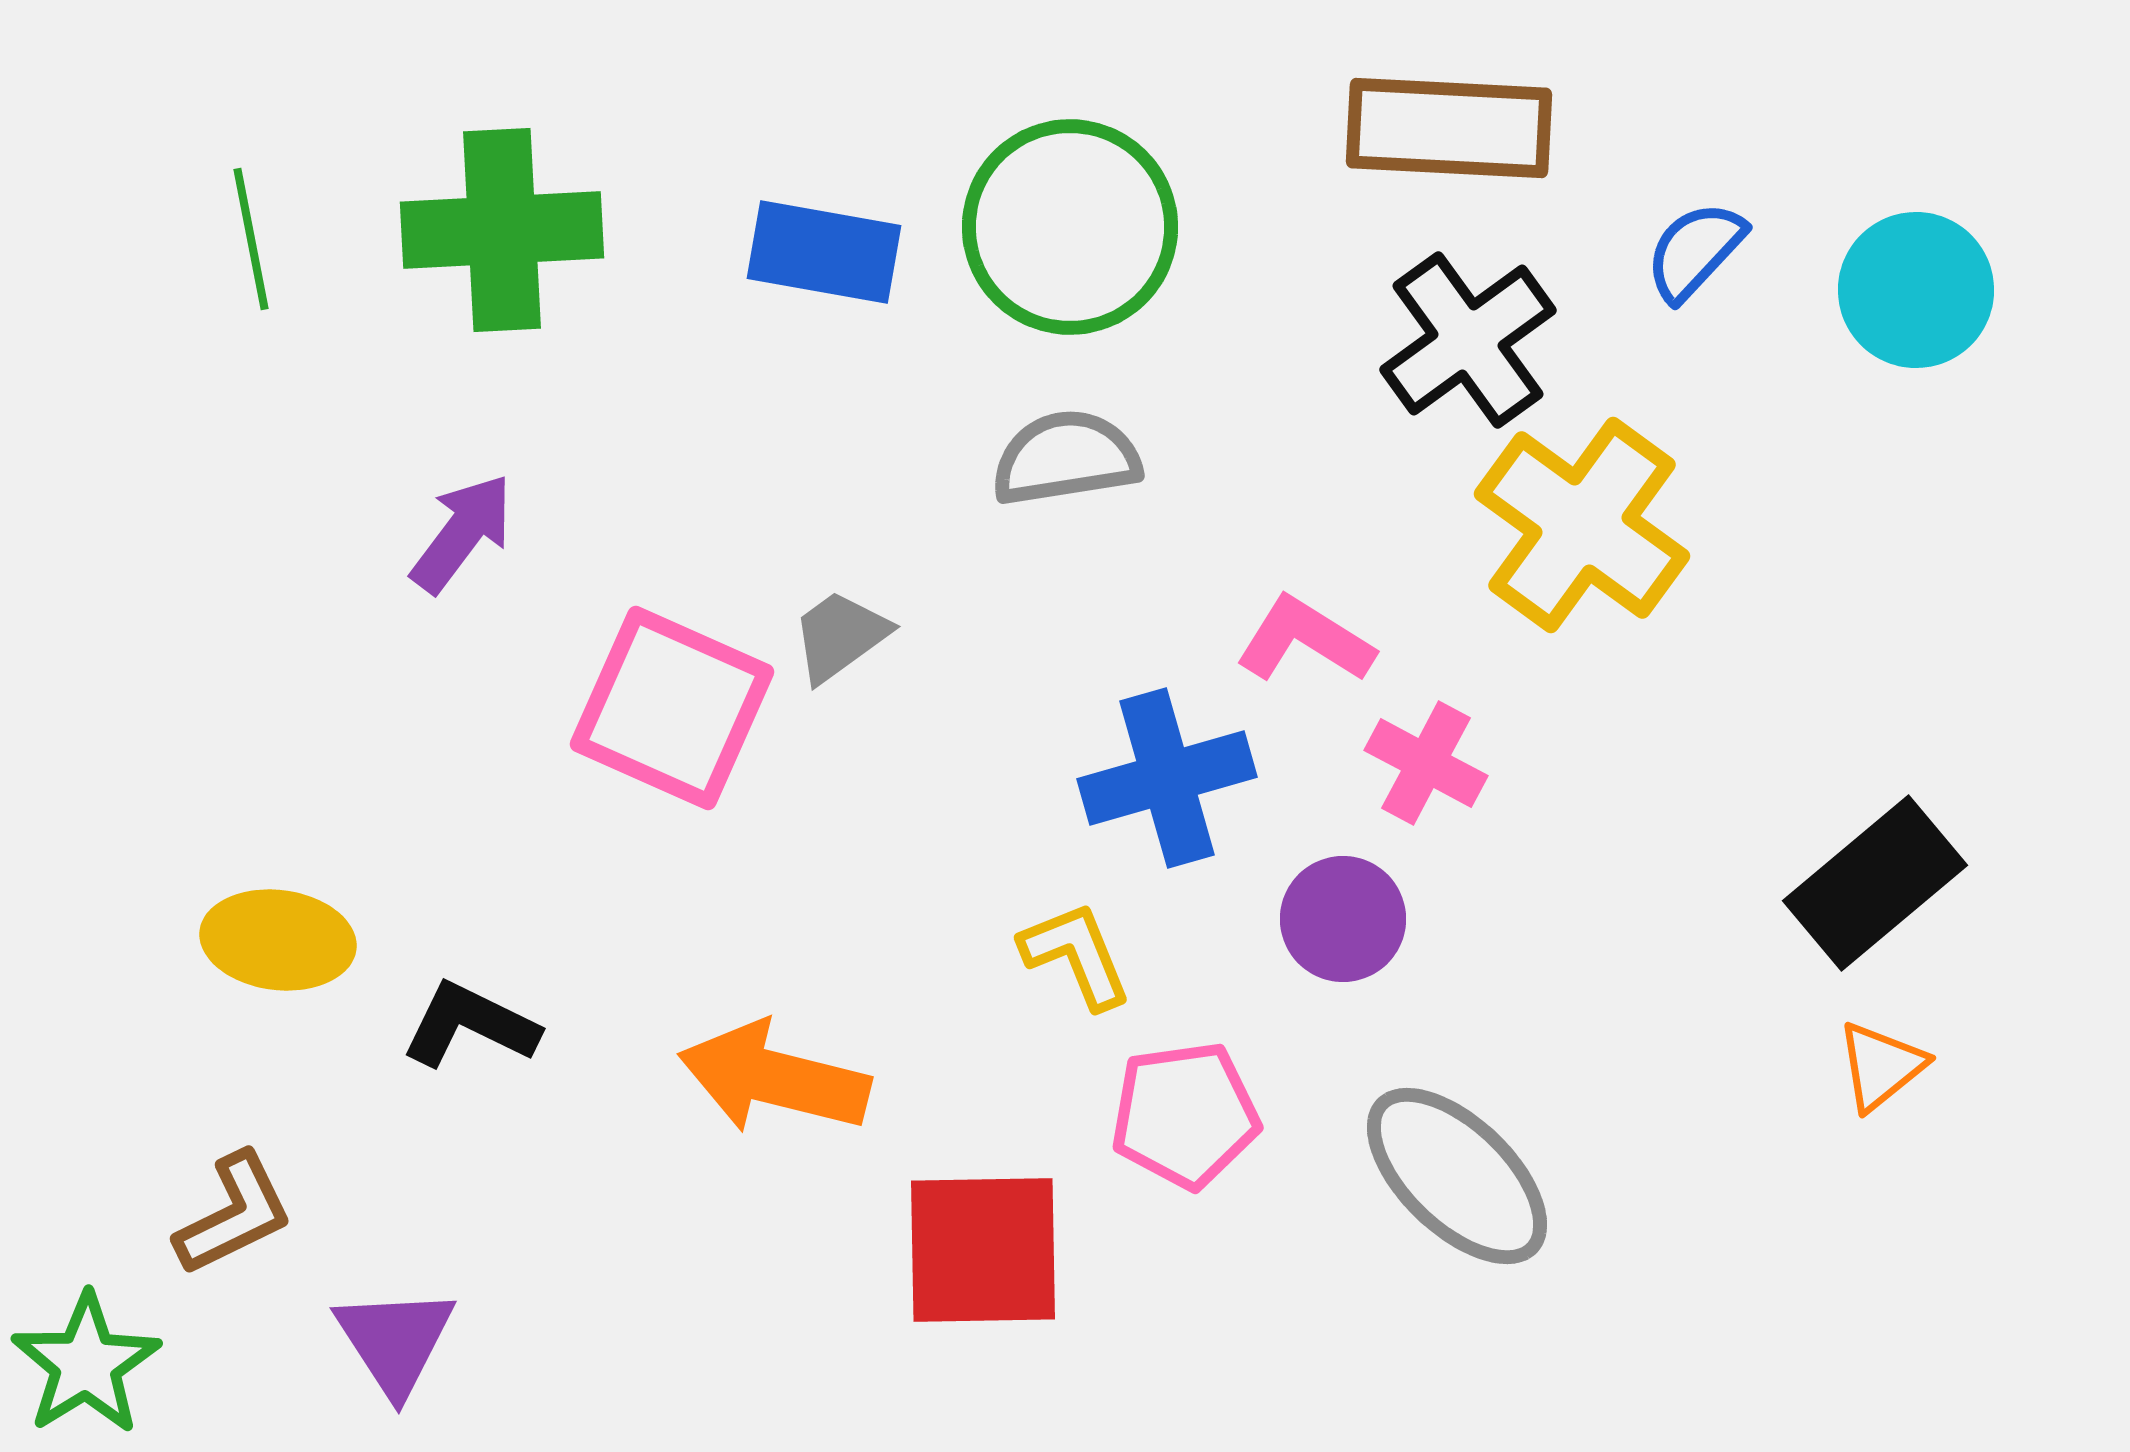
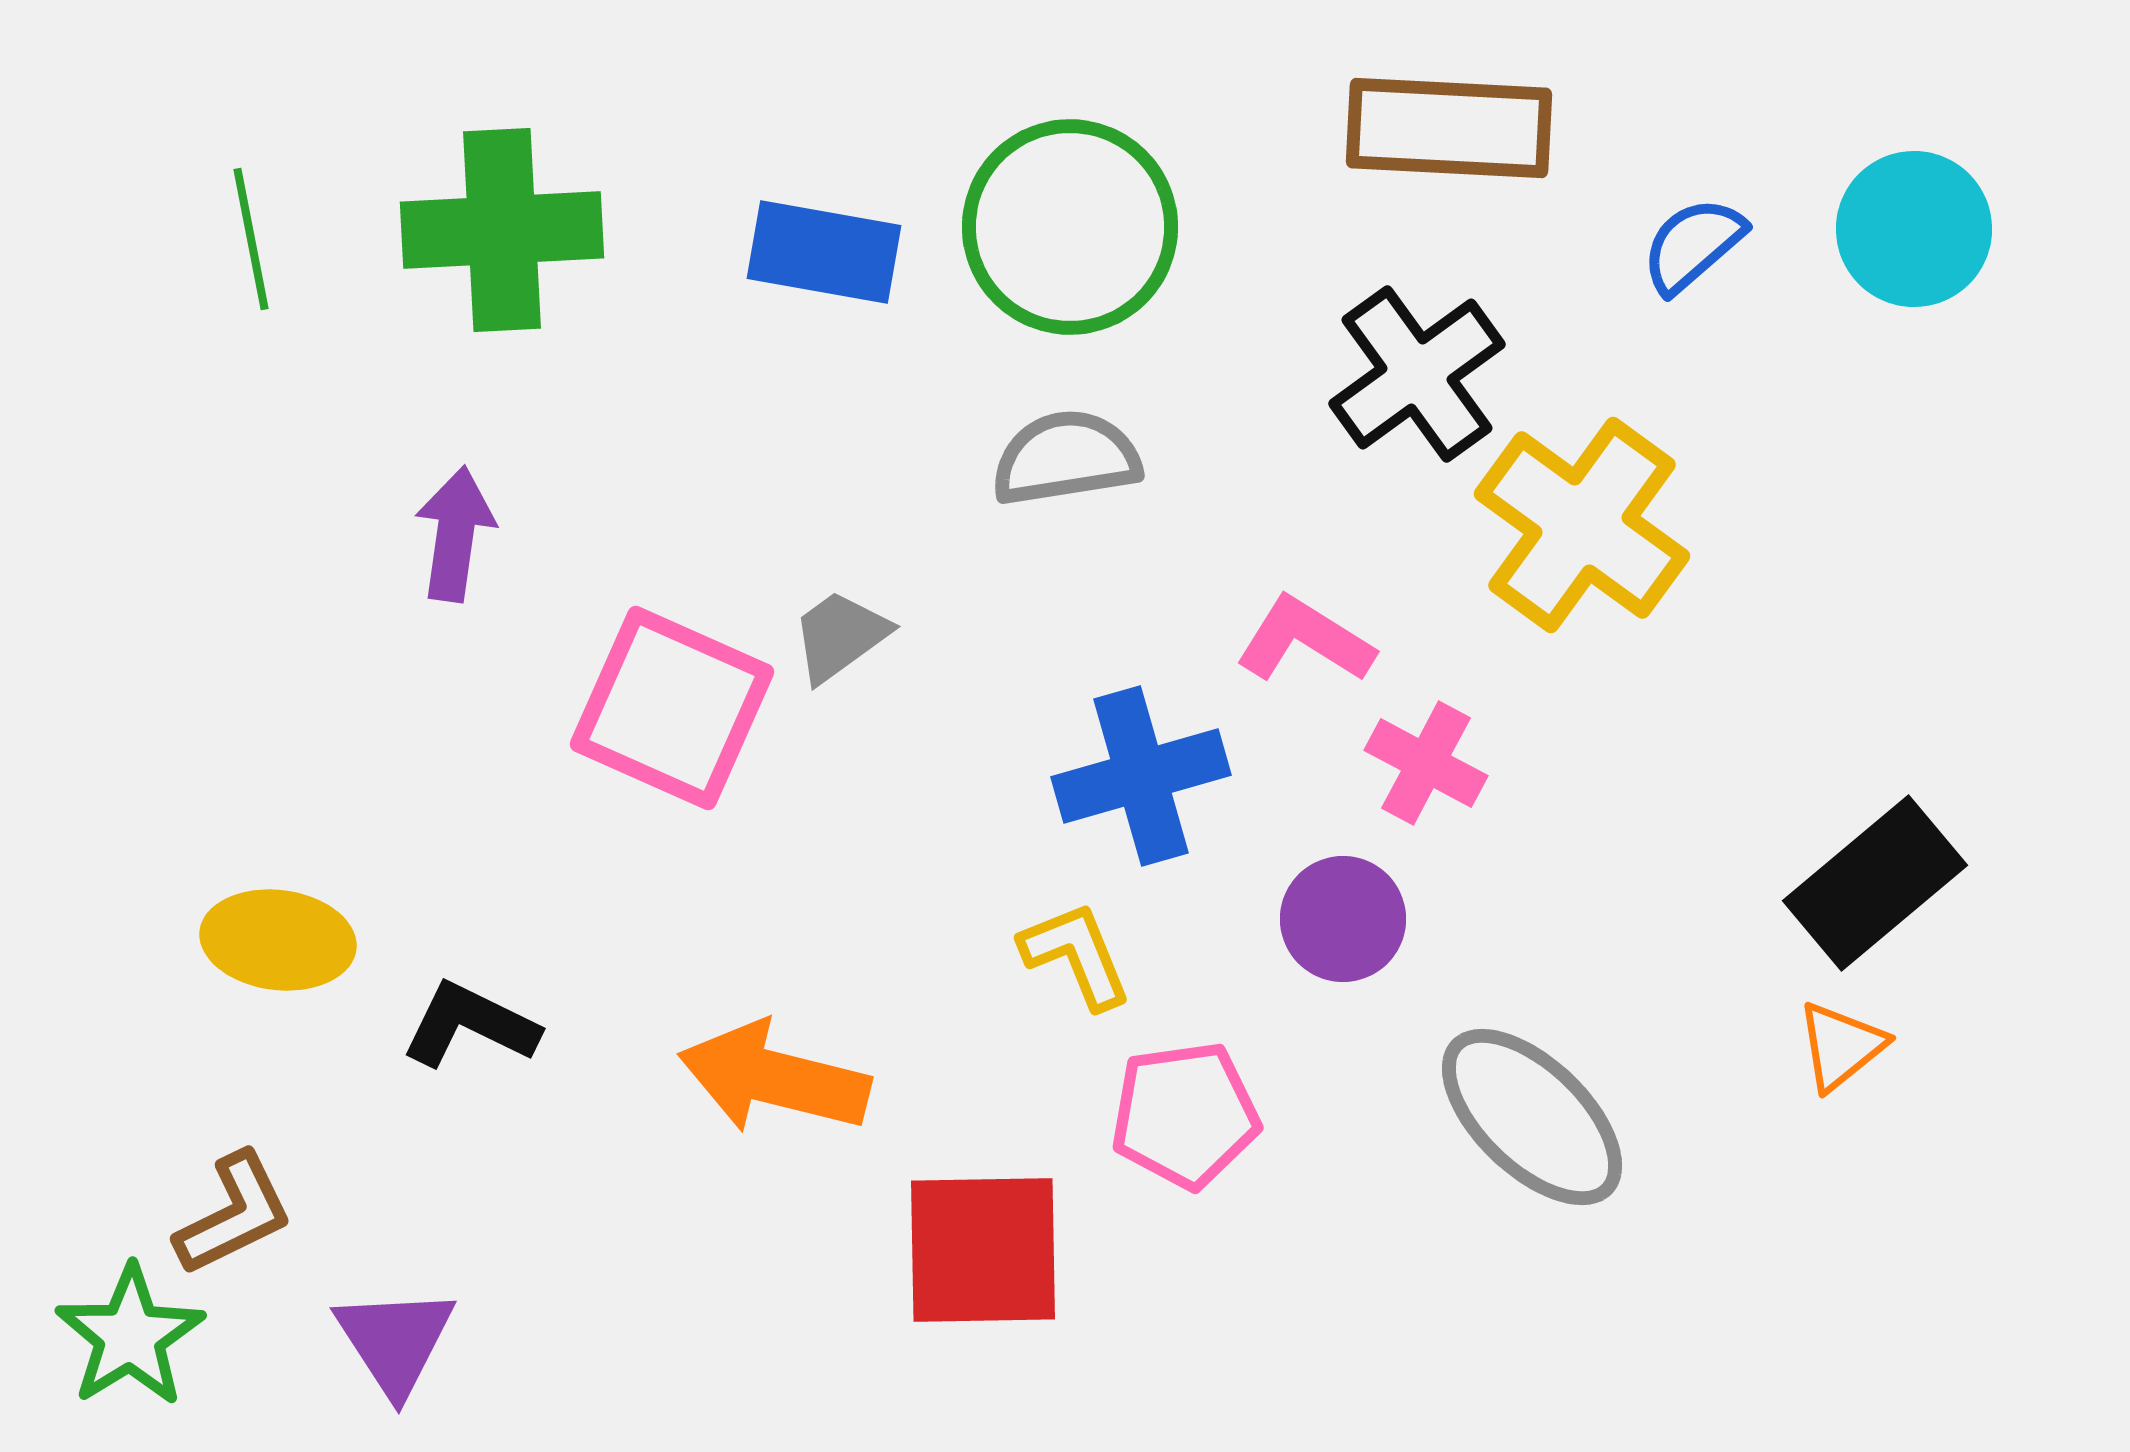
blue semicircle: moved 2 px left, 6 px up; rotated 6 degrees clockwise
cyan circle: moved 2 px left, 61 px up
black cross: moved 51 px left, 34 px down
purple arrow: moved 7 px left, 1 px down; rotated 29 degrees counterclockwise
blue cross: moved 26 px left, 2 px up
orange triangle: moved 40 px left, 20 px up
gray ellipse: moved 75 px right, 59 px up
green star: moved 44 px right, 28 px up
